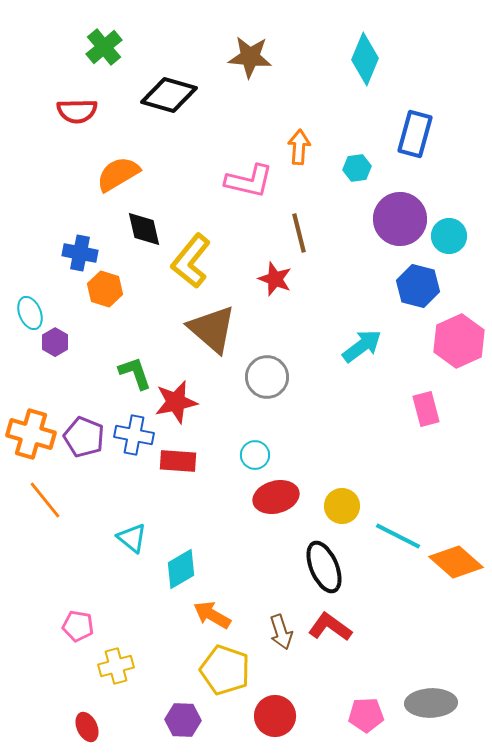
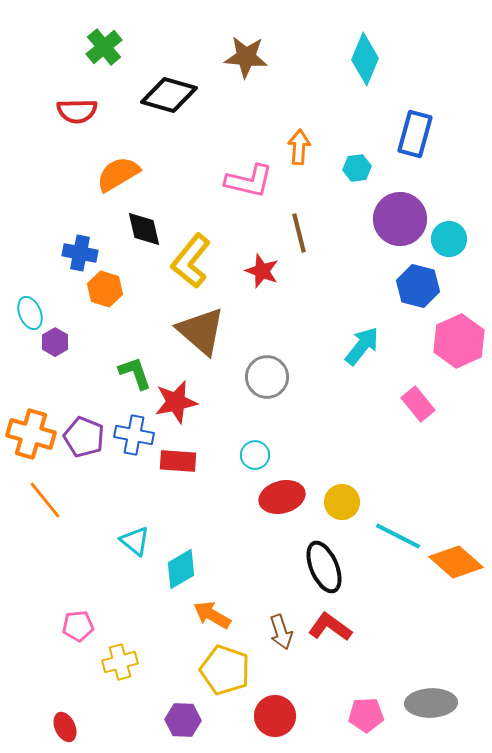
brown star at (250, 57): moved 4 px left
cyan circle at (449, 236): moved 3 px down
red star at (275, 279): moved 13 px left, 8 px up
brown triangle at (212, 329): moved 11 px left, 2 px down
cyan arrow at (362, 346): rotated 15 degrees counterclockwise
pink rectangle at (426, 409): moved 8 px left, 5 px up; rotated 24 degrees counterclockwise
red ellipse at (276, 497): moved 6 px right
yellow circle at (342, 506): moved 4 px up
cyan triangle at (132, 538): moved 3 px right, 3 px down
pink pentagon at (78, 626): rotated 16 degrees counterclockwise
yellow cross at (116, 666): moved 4 px right, 4 px up
red ellipse at (87, 727): moved 22 px left
